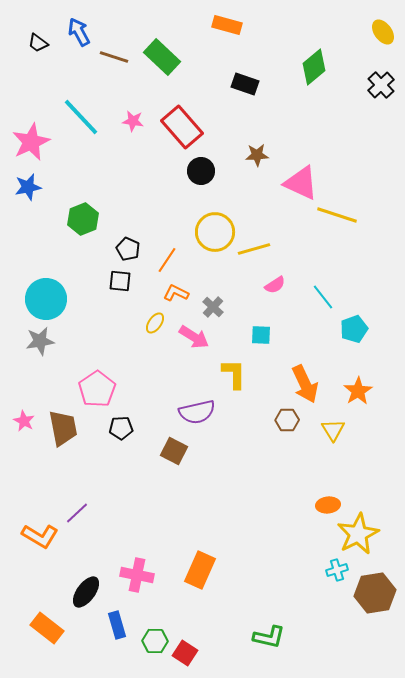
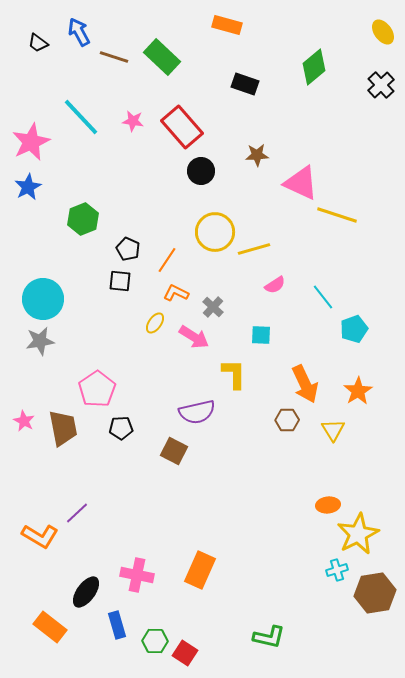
blue star at (28, 187): rotated 16 degrees counterclockwise
cyan circle at (46, 299): moved 3 px left
orange rectangle at (47, 628): moved 3 px right, 1 px up
